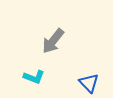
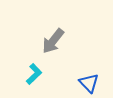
cyan L-shape: moved 3 px up; rotated 65 degrees counterclockwise
